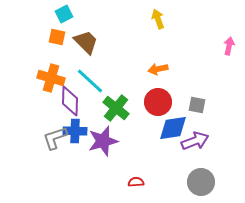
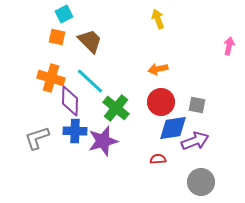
brown trapezoid: moved 4 px right, 1 px up
red circle: moved 3 px right
gray L-shape: moved 18 px left
red semicircle: moved 22 px right, 23 px up
